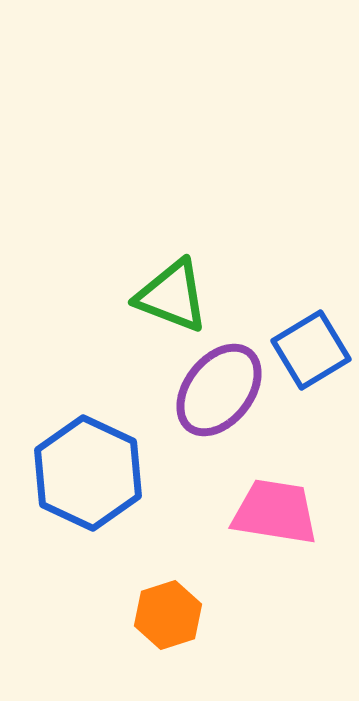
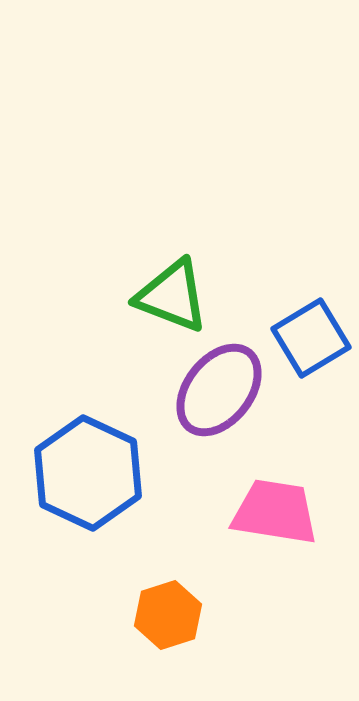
blue square: moved 12 px up
